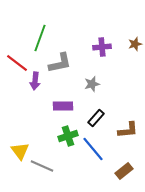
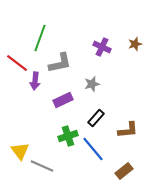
purple cross: rotated 30 degrees clockwise
purple rectangle: moved 6 px up; rotated 24 degrees counterclockwise
